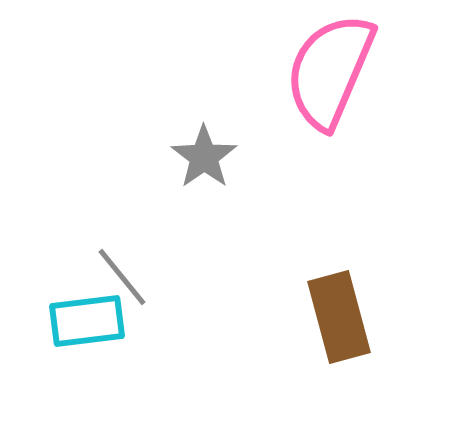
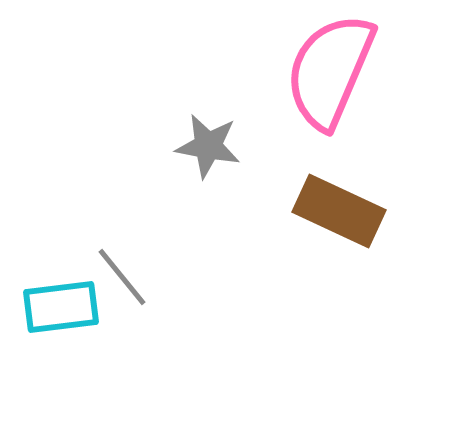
gray star: moved 4 px right, 11 px up; rotated 26 degrees counterclockwise
brown rectangle: moved 106 px up; rotated 50 degrees counterclockwise
cyan rectangle: moved 26 px left, 14 px up
